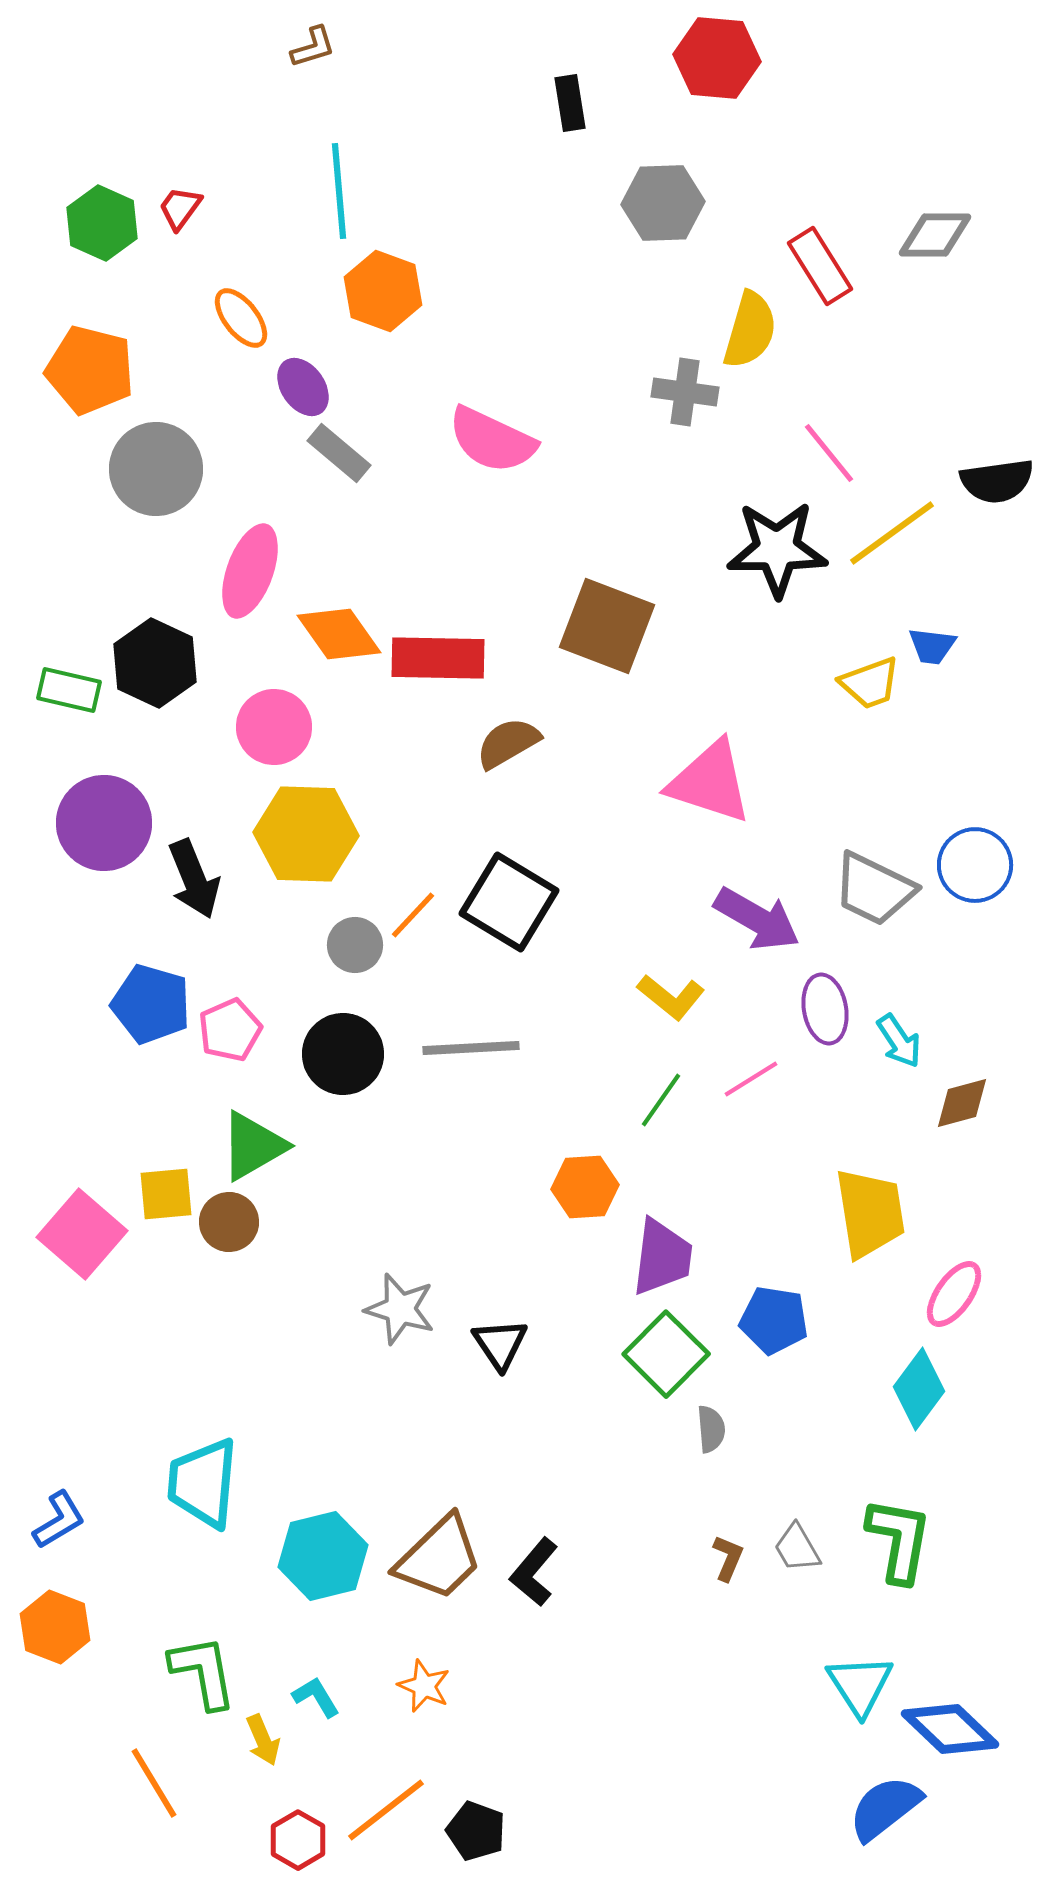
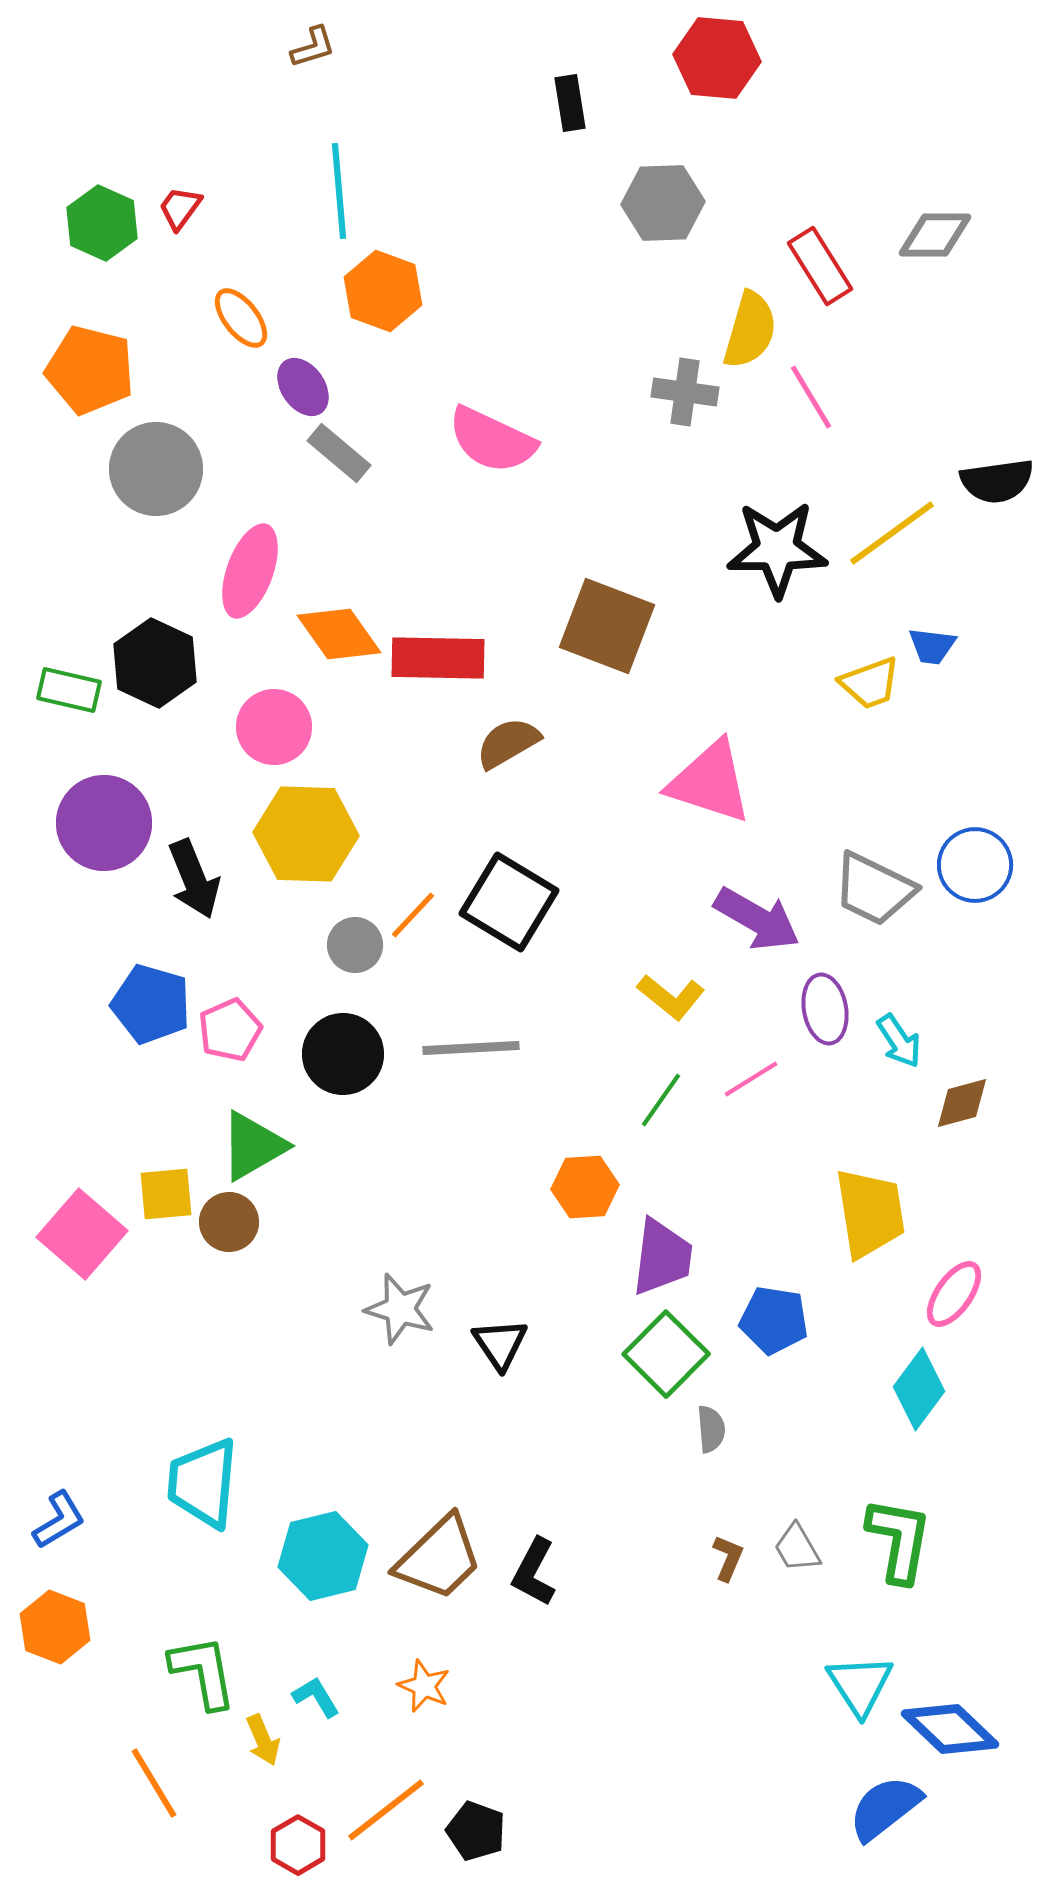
pink line at (829, 453): moved 18 px left, 56 px up; rotated 8 degrees clockwise
black L-shape at (534, 1572): rotated 12 degrees counterclockwise
red hexagon at (298, 1840): moved 5 px down
